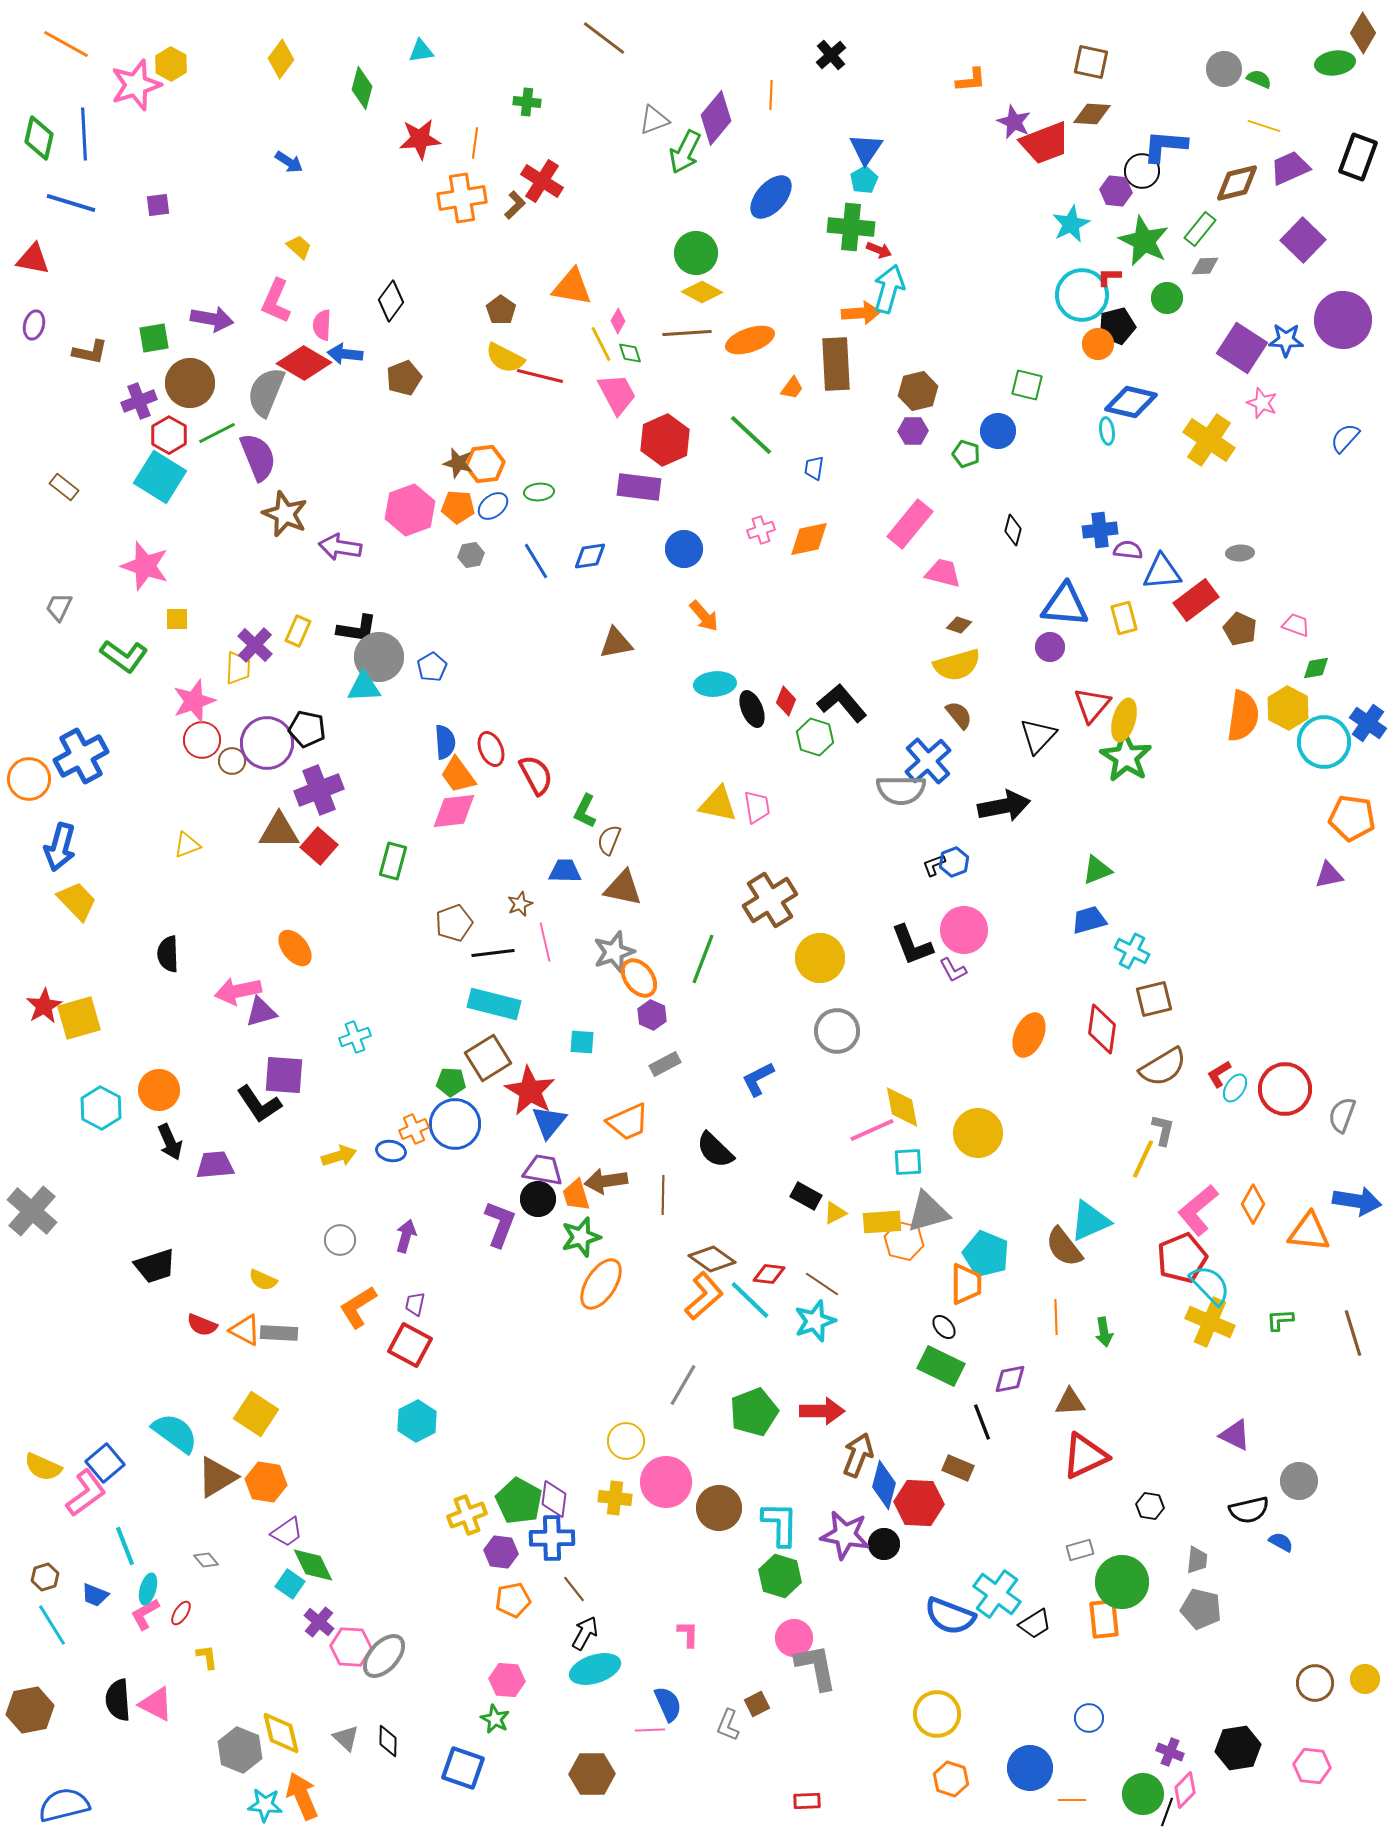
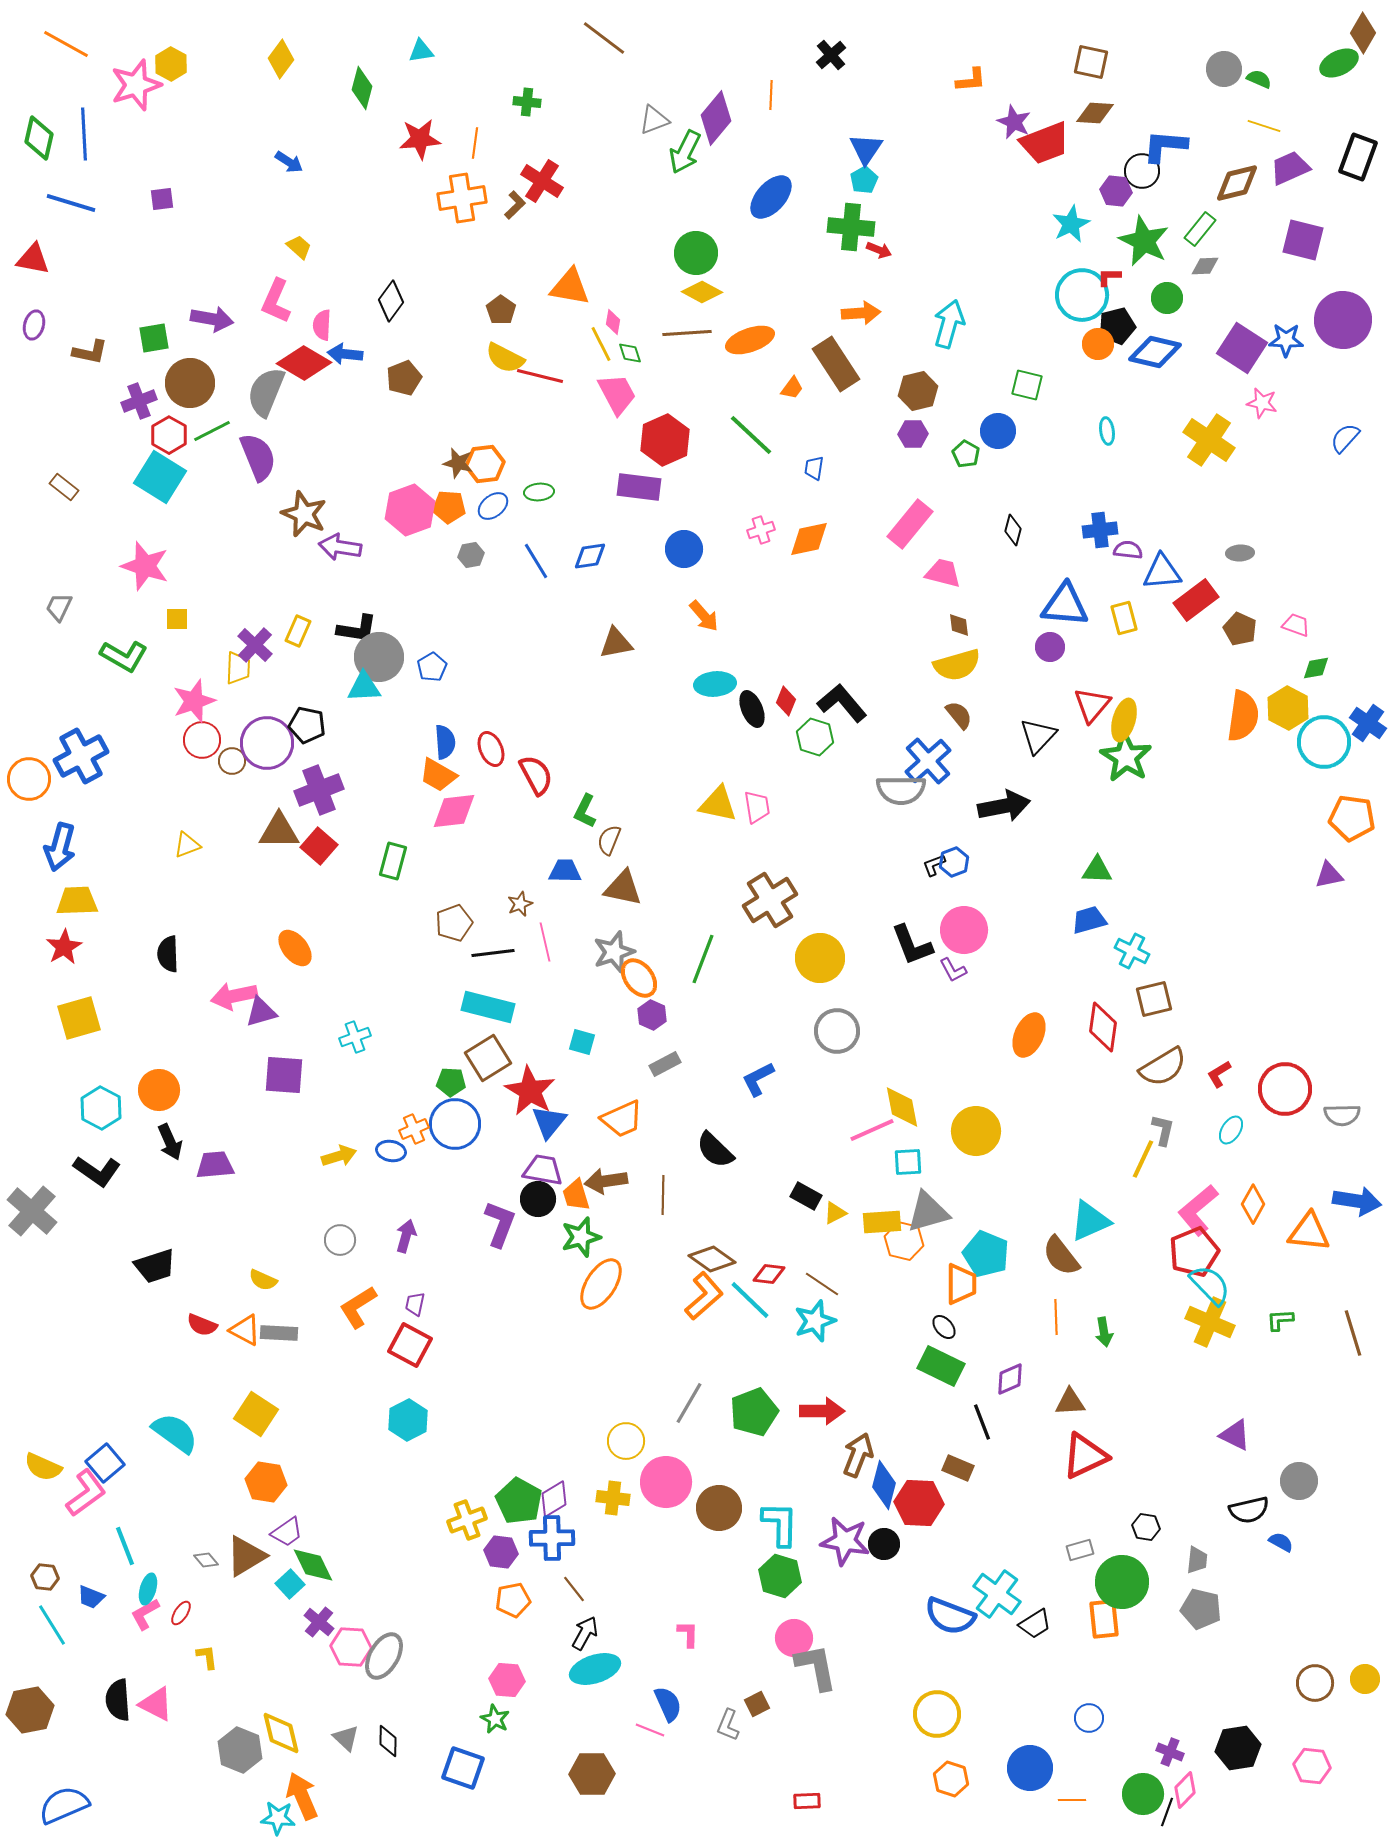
green ellipse at (1335, 63): moved 4 px right; rotated 18 degrees counterclockwise
brown diamond at (1092, 114): moved 3 px right, 1 px up
purple square at (158, 205): moved 4 px right, 6 px up
purple square at (1303, 240): rotated 30 degrees counterclockwise
orange triangle at (572, 287): moved 2 px left
cyan arrow at (889, 289): moved 60 px right, 35 px down
pink diamond at (618, 321): moved 5 px left, 1 px down; rotated 20 degrees counterclockwise
brown rectangle at (836, 364): rotated 30 degrees counterclockwise
blue diamond at (1131, 402): moved 24 px right, 50 px up
pink star at (1262, 403): rotated 8 degrees counterclockwise
purple hexagon at (913, 431): moved 3 px down
green line at (217, 433): moved 5 px left, 2 px up
green pentagon at (966, 454): rotated 12 degrees clockwise
orange pentagon at (458, 507): moved 9 px left
brown star at (285, 514): moved 19 px right
brown diamond at (959, 625): rotated 65 degrees clockwise
green L-shape at (124, 656): rotated 6 degrees counterclockwise
black pentagon at (307, 729): moved 4 px up
orange trapezoid at (458, 775): moved 20 px left; rotated 24 degrees counterclockwise
green triangle at (1097, 870): rotated 24 degrees clockwise
yellow trapezoid at (77, 901): rotated 48 degrees counterclockwise
pink arrow at (238, 991): moved 4 px left, 5 px down
cyan rectangle at (494, 1004): moved 6 px left, 3 px down
red star at (44, 1006): moved 20 px right, 59 px up
red diamond at (1102, 1029): moved 1 px right, 2 px up
cyan square at (582, 1042): rotated 12 degrees clockwise
cyan ellipse at (1235, 1088): moved 4 px left, 42 px down
black L-shape at (259, 1104): moved 162 px left, 67 px down; rotated 21 degrees counterclockwise
gray semicircle at (1342, 1115): rotated 111 degrees counterclockwise
orange trapezoid at (628, 1122): moved 6 px left, 3 px up
yellow circle at (978, 1133): moved 2 px left, 2 px up
brown semicircle at (1064, 1247): moved 3 px left, 9 px down
red pentagon at (1182, 1258): moved 12 px right, 6 px up
orange trapezoid at (966, 1284): moved 5 px left
purple diamond at (1010, 1379): rotated 12 degrees counterclockwise
gray line at (683, 1385): moved 6 px right, 18 px down
cyan hexagon at (417, 1421): moved 9 px left, 1 px up
brown triangle at (217, 1477): moved 29 px right, 79 px down
yellow cross at (615, 1498): moved 2 px left
purple diamond at (554, 1499): rotated 51 degrees clockwise
black hexagon at (1150, 1506): moved 4 px left, 21 px down
yellow cross at (467, 1515): moved 5 px down
purple star at (845, 1535): moved 6 px down
brown hexagon at (45, 1577): rotated 24 degrees clockwise
cyan square at (290, 1584): rotated 12 degrees clockwise
blue trapezoid at (95, 1595): moved 4 px left, 2 px down
gray ellipse at (384, 1656): rotated 12 degrees counterclockwise
pink line at (650, 1730): rotated 24 degrees clockwise
blue semicircle at (64, 1805): rotated 9 degrees counterclockwise
cyan star at (265, 1805): moved 13 px right, 13 px down
